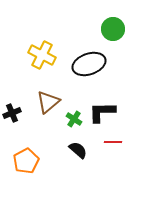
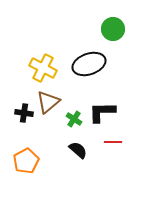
yellow cross: moved 1 px right, 13 px down
black cross: moved 12 px right; rotated 30 degrees clockwise
